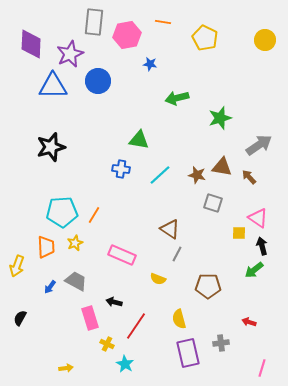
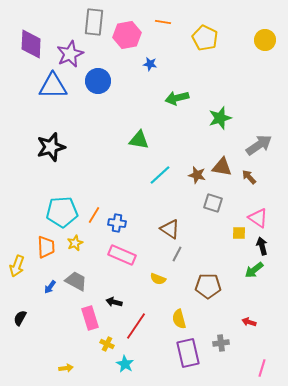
blue cross at (121, 169): moved 4 px left, 54 px down
